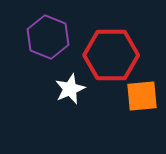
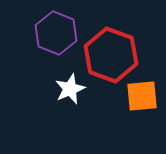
purple hexagon: moved 8 px right, 4 px up
red hexagon: rotated 20 degrees clockwise
